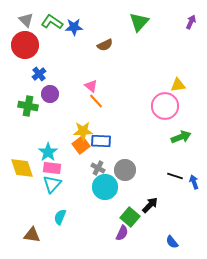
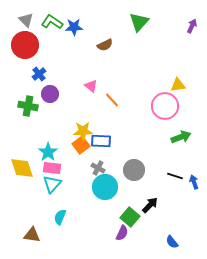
purple arrow: moved 1 px right, 4 px down
orange line: moved 16 px right, 1 px up
gray circle: moved 9 px right
